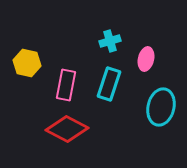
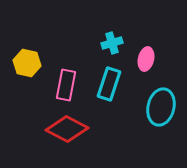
cyan cross: moved 2 px right, 2 px down
